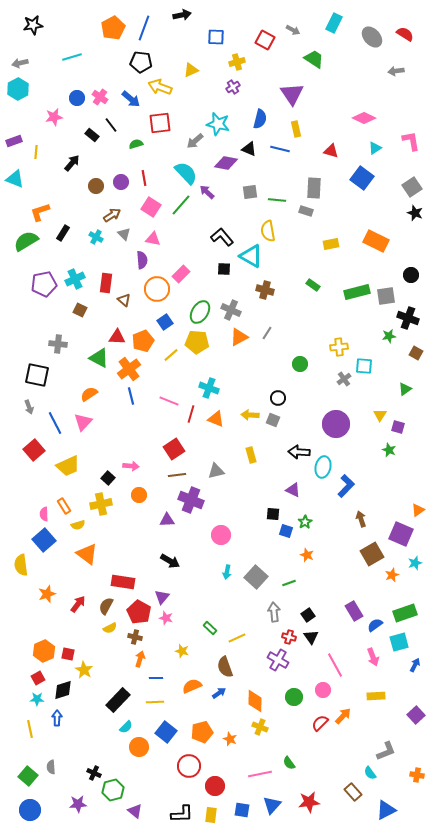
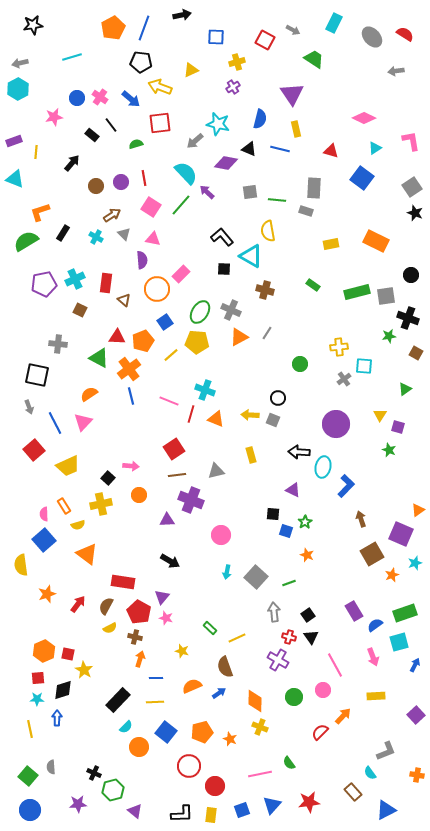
cyan cross at (209, 388): moved 4 px left, 2 px down
red square at (38, 678): rotated 24 degrees clockwise
red semicircle at (320, 723): moved 9 px down
blue square at (242, 810): rotated 28 degrees counterclockwise
